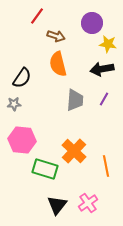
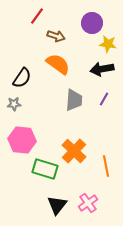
orange semicircle: rotated 140 degrees clockwise
gray trapezoid: moved 1 px left
